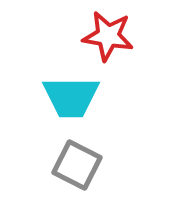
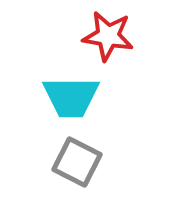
gray square: moved 3 px up
